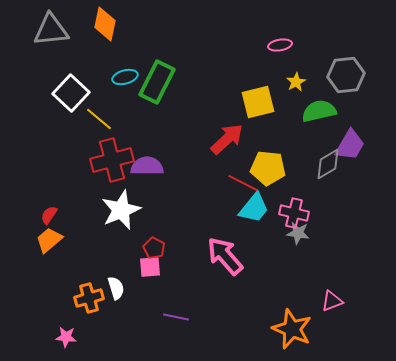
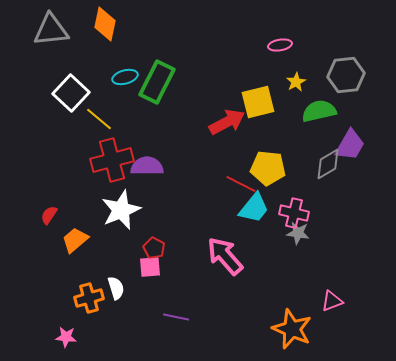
red arrow: moved 17 px up; rotated 15 degrees clockwise
red line: moved 2 px left, 1 px down
orange trapezoid: moved 26 px right
